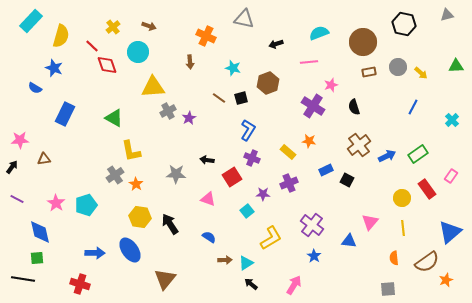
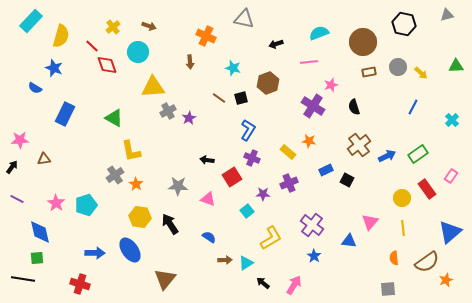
gray star at (176, 174): moved 2 px right, 12 px down
black arrow at (251, 284): moved 12 px right, 1 px up
